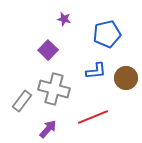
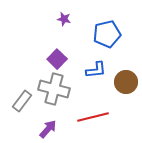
purple square: moved 9 px right, 9 px down
blue L-shape: moved 1 px up
brown circle: moved 4 px down
red line: rotated 8 degrees clockwise
